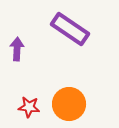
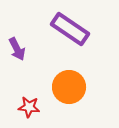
purple arrow: rotated 150 degrees clockwise
orange circle: moved 17 px up
